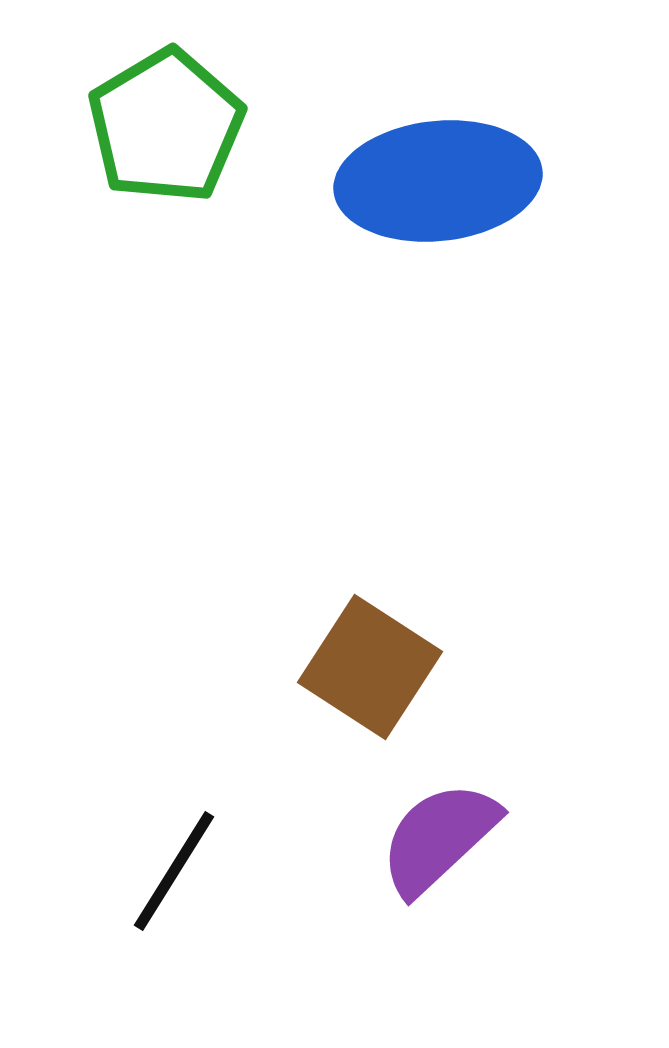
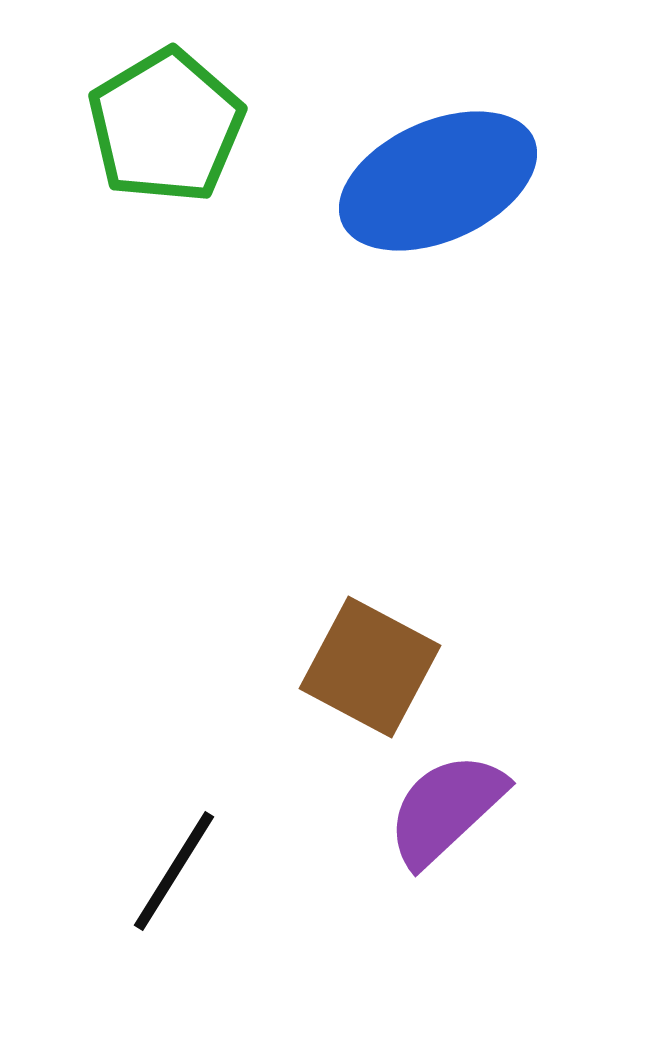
blue ellipse: rotated 18 degrees counterclockwise
brown square: rotated 5 degrees counterclockwise
purple semicircle: moved 7 px right, 29 px up
